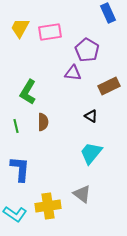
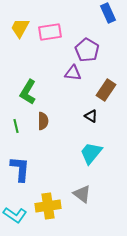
brown rectangle: moved 3 px left, 4 px down; rotated 30 degrees counterclockwise
brown semicircle: moved 1 px up
cyan L-shape: moved 1 px down
